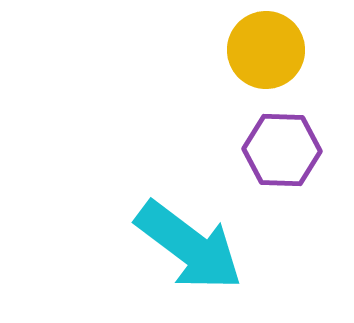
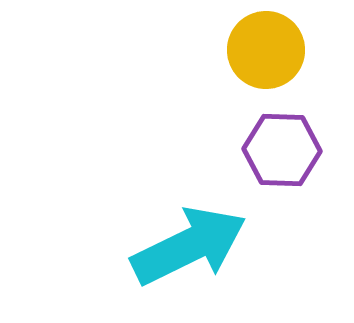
cyan arrow: rotated 63 degrees counterclockwise
